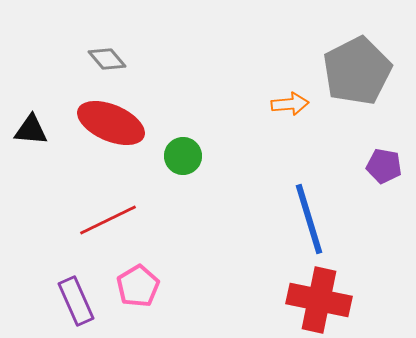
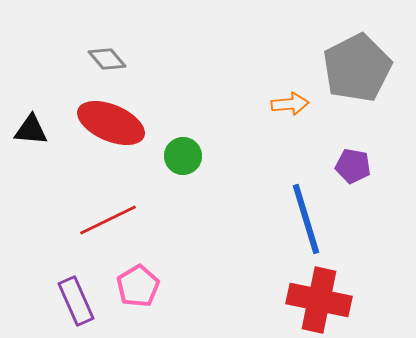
gray pentagon: moved 3 px up
purple pentagon: moved 31 px left
blue line: moved 3 px left
